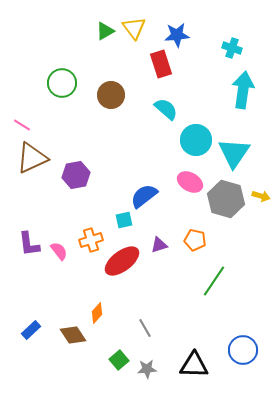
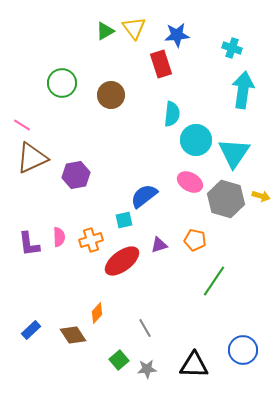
cyan semicircle: moved 6 px right, 5 px down; rotated 55 degrees clockwise
pink semicircle: moved 14 px up; rotated 36 degrees clockwise
